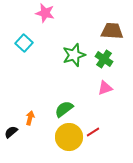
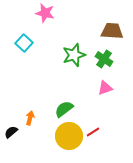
yellow circle: moved 1 px up
